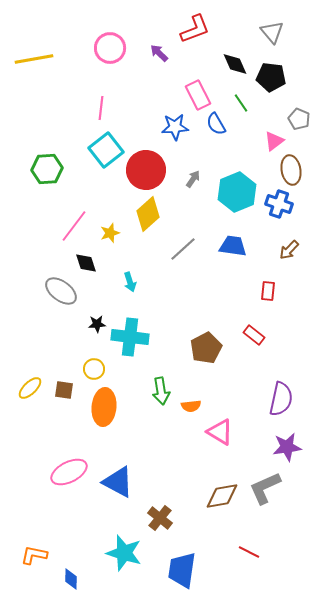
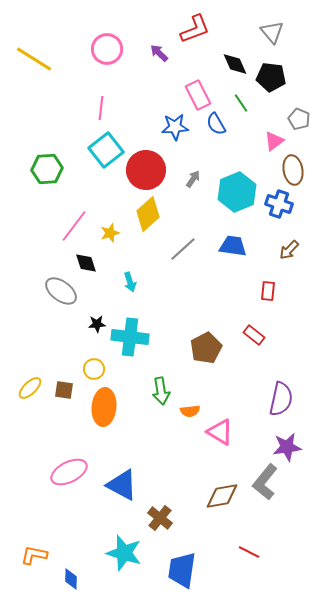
pink circle at (110, 48): moved 3 px left, 1 px down
yellow line at (34, 59): rotated 42 degrees clockwise
brown ellipse at (291, 170): moved 2 px right
orange semicircle at (191, 406): moved 1 px left, 5 px down
blue triangle at (118, 482): moved 4 px right, 3 px down
gray L-shape at (265, 488): moved 6 px up; rotated 27 degrees counterclockwise
